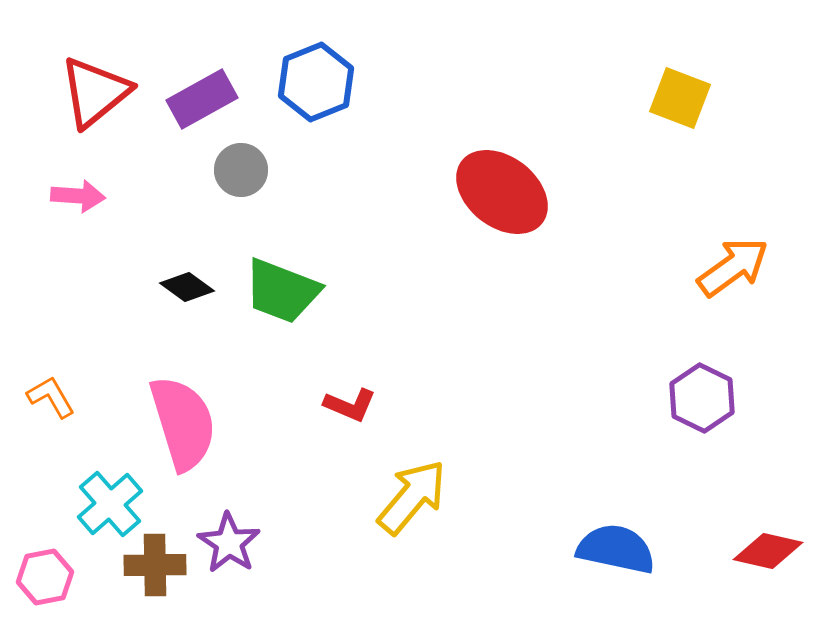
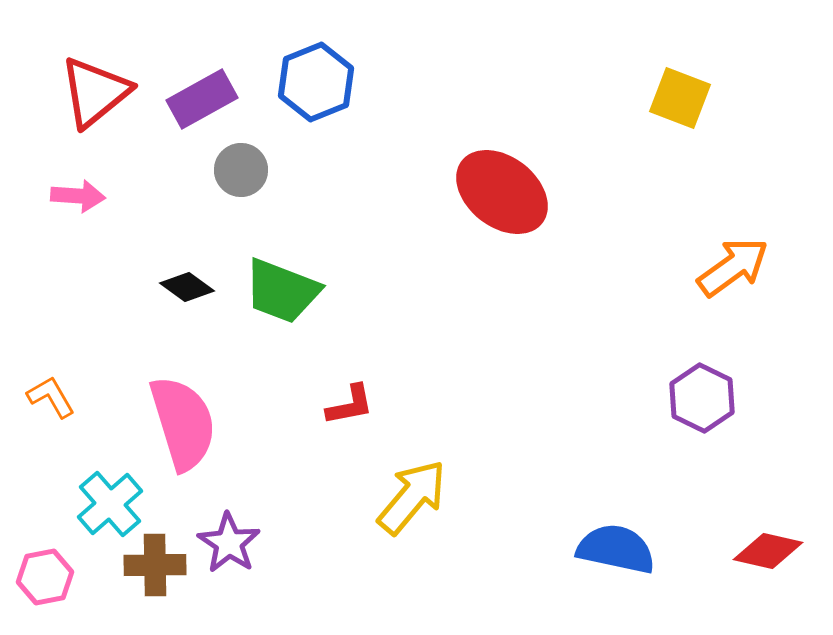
red L-shape: rotated 34 degrees counterclockwise
